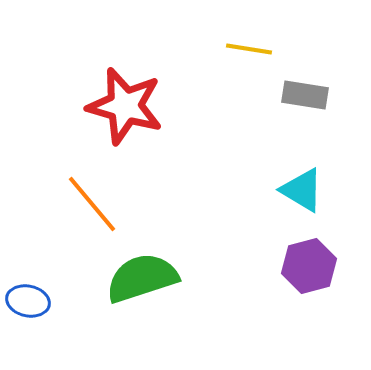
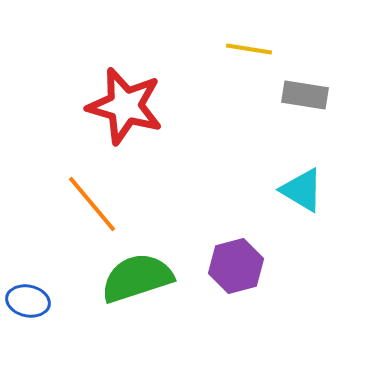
purple hexagon: moved 73 px left
green semicircle: moved 5 px left
